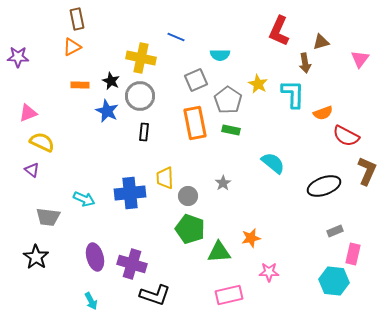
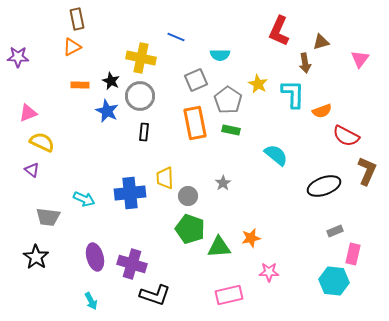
orange semicircle at (323, 113): moved 1 px left, 2 px up
cyan semicircle at (273, 163): moved 3 px right, 8 px up
green triangle at (219, 252): moved 5 px up
